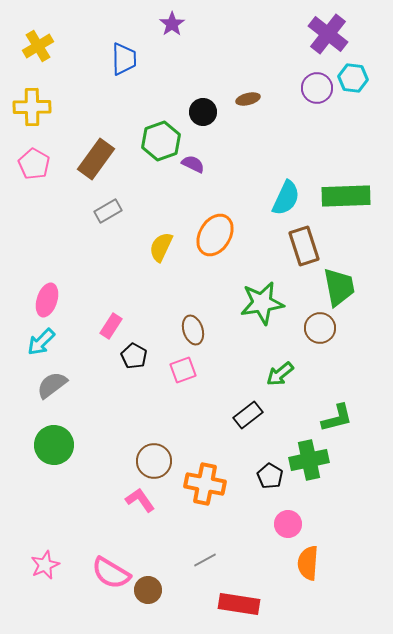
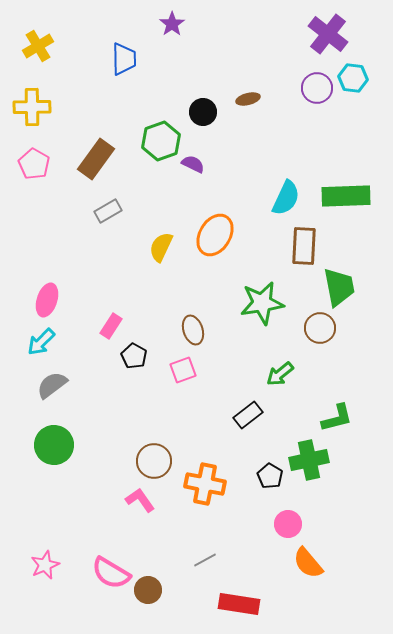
brown rectangle at (304, 246): rotated 21 degrees clockwise
orange semicircle at (308, 563): rotated 44 degrees counterclockwise
